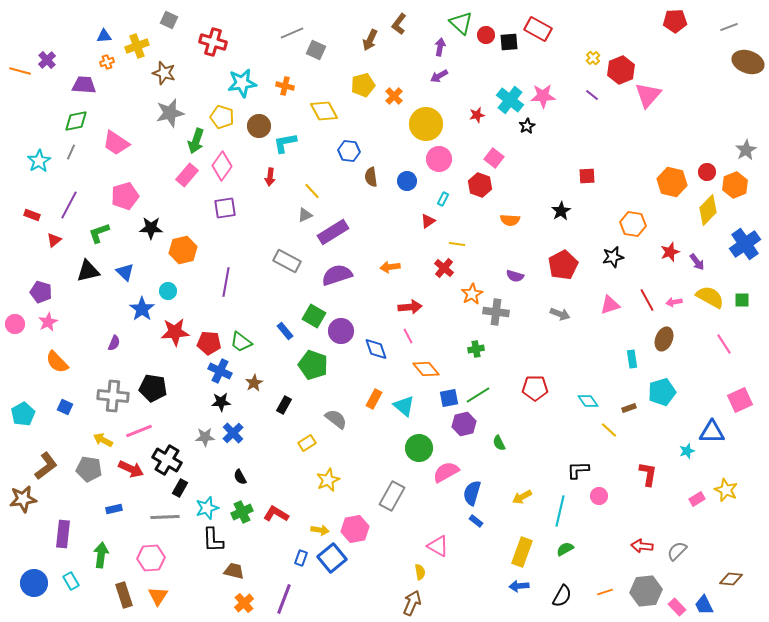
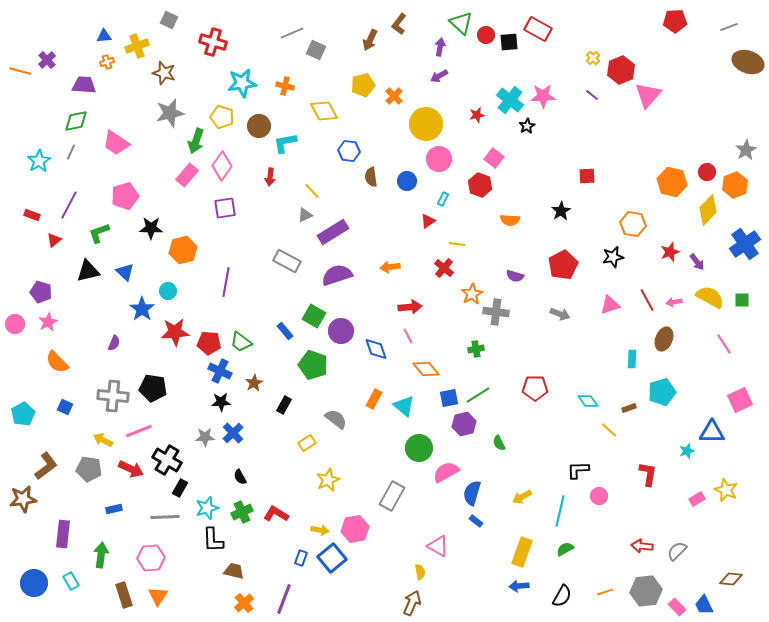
cyan rectangle at (632, 359): rotated 12 degrees clockwise
